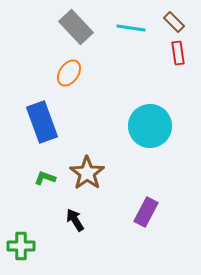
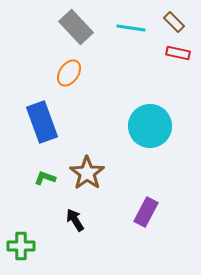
red rectangle: rotated 70 degrees counterclockwise
